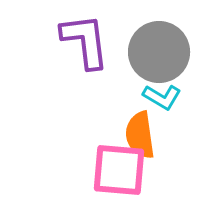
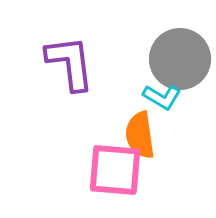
purple L-shape: moved 15 px left, 22 px down
gray circle: moved 21 px right, 7 px down
pink square: moved 4 px left
